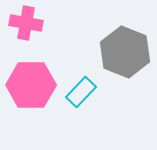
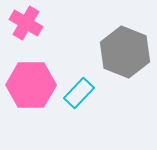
pink cross: rotated 20 degrees clockwise
cyan rectangle: moved 2 px left, 1 px down
